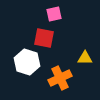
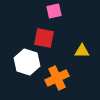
pink square: moved 3 px up
yellow triangle: moved 3 px left, 7 px up
orange cross: moved 3 px left
